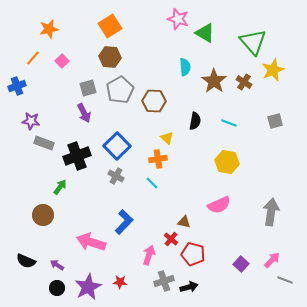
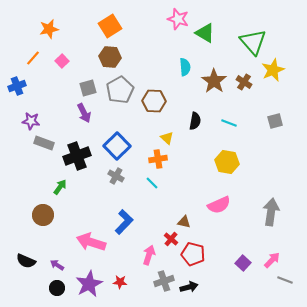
purple square at (241, 264): moved 2 px right, 1 px up
purple star at (88, 287): moved 1 px right, 3 px up
